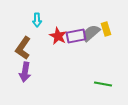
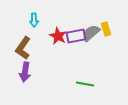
cyan arrow: moved 3 px left
green line: moved 18 px left
